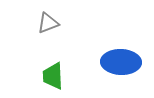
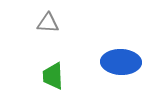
gray triangle: rotated 25 degrees clockwise
